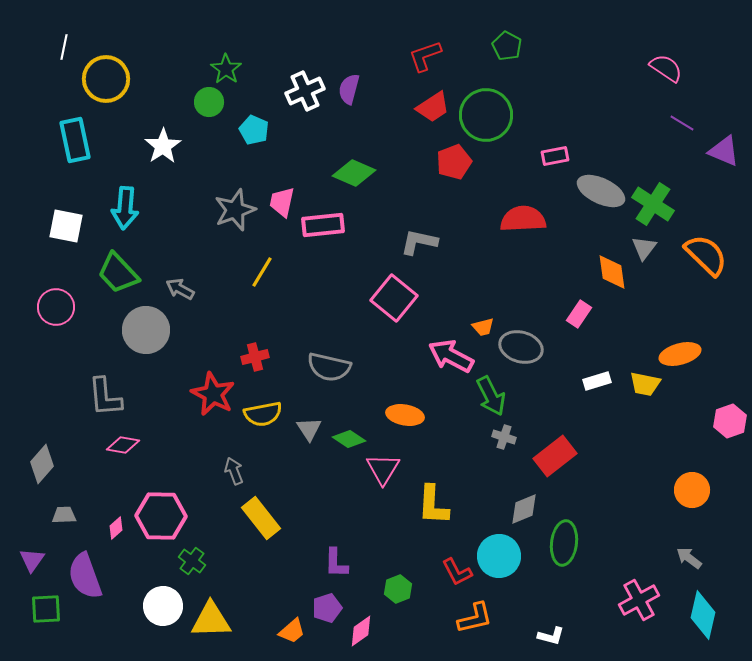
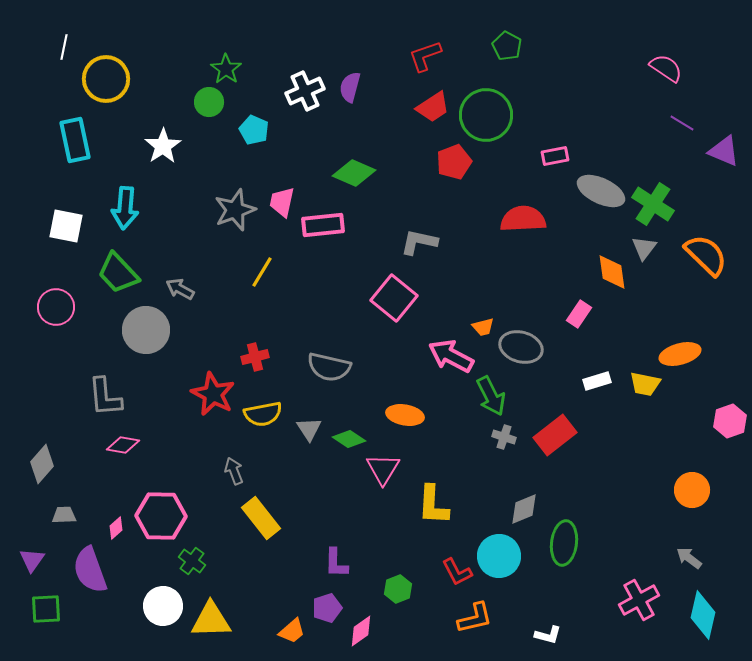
purple semicircle at (349, 89): moved 1 px right, 2 px up
red rectangle at (555, 456): moved 21 px up
purple semicircle at (85, 576): moved 5 px right, 6 px up
white L-shape at (551, 636): moved 3 px left, 1 px up
